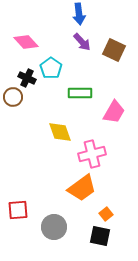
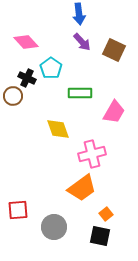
brown circle: moved 1 px up
yellow diamond: moved 2 px left, 3 px up
